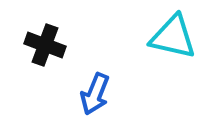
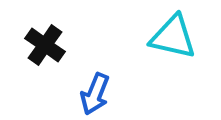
black cross: rotated 15 degrees clockwise
